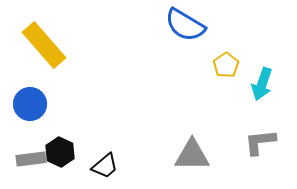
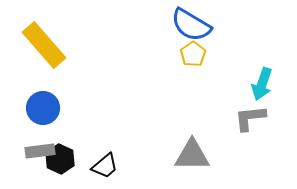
blue semicircle: moved 6 px right
yellow pentagon: moved 33 px left, 11 px up
blue circle: moved 13 px right, 4 px down
gray L-shape: moved 10 px left, 24 px up
black hexagon: moved 7 px down
gray rectangle: moved 9 px right, 8 px up
